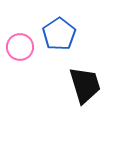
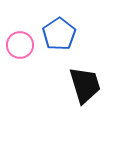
pink circle: moved 2 px up
